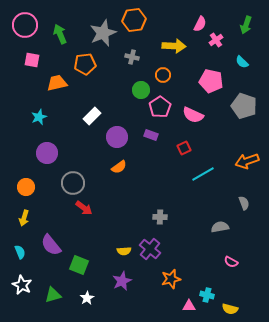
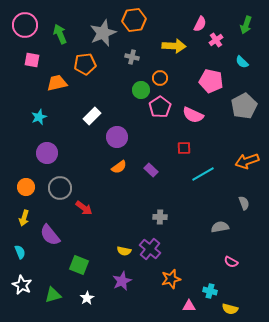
orange circle at (163, 75): moved 3 px left, 3 px down
gray pentagon at (244, 106): rotated 25 degrees clockwise
purple rectangle at (151, 135): moved 35 px down; rotated 24 degrees clockwise
red square at (184, 148): rotated 24 degrees clockwise
gray circle at (73, 183): moved 13 px left, 5 px down
purple semicircle at (51, 245): moved 1 px left, 10 px up
yellow semicircle at (124, 251): rotated 16 degrees clockwise
cyan cross at (207, 295): moved 3 px right, 4 px up
